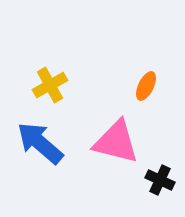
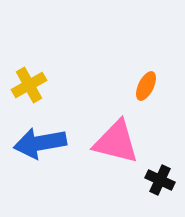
yellow cross: moved 21 px left
blue arrow: rotated 51 degrees counterclockwise
